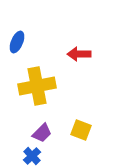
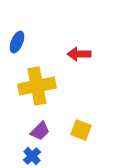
purple trapezoid: moved 2 px left, 2 px up
